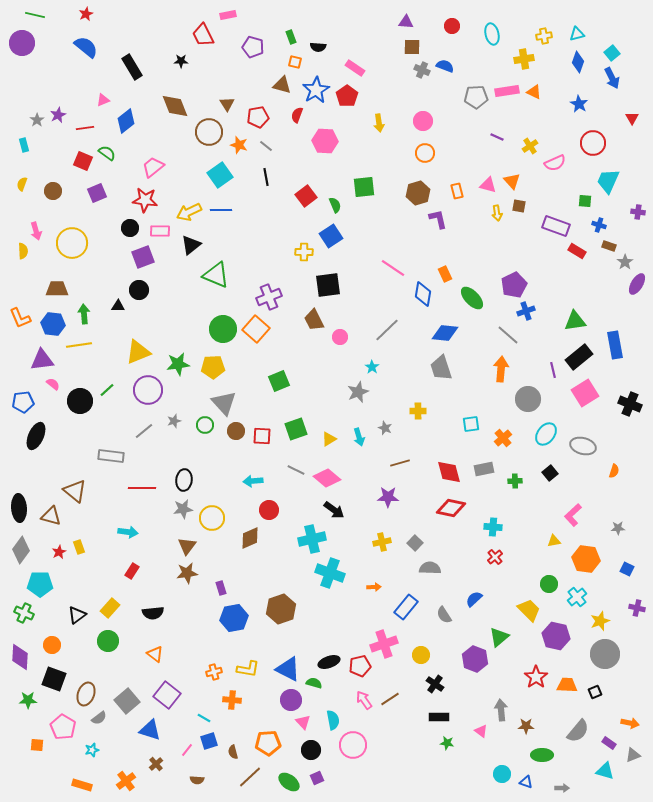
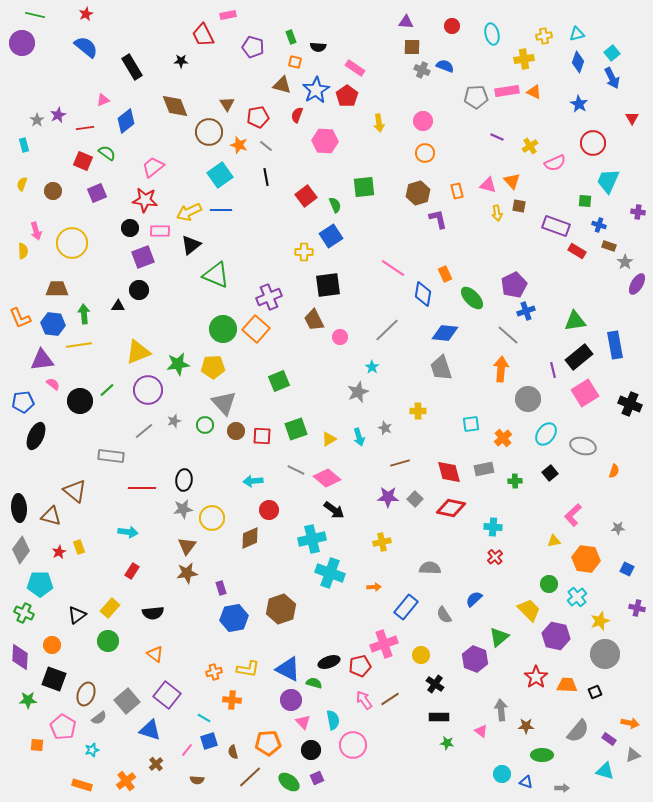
gray square at (415, 543): moved 44 px up
purple rectangle at (609, 743): moved 4 px up
